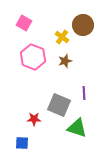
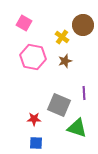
pink hexagon: rotated 10 degrees counterclockwise
blue square: moved 14 px right
